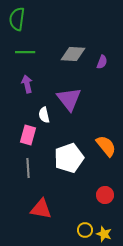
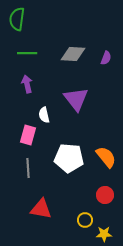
green line: moved 2 px right, 1 px down
purple semicircle: moved 4 px right, 4 px up
purple triangle: moved 7 px right
orange semicircle: moved 11 px down
white pentagon: rotated 24 degrees clockwise
yellow circle: moved 10 px up
yellow star: rotated 21 degrees counterclockwise
